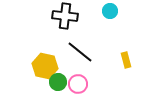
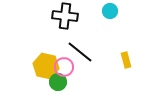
yellow hexagon: moved 1 px right
pink circle: moved 14 px left, 17 px up
